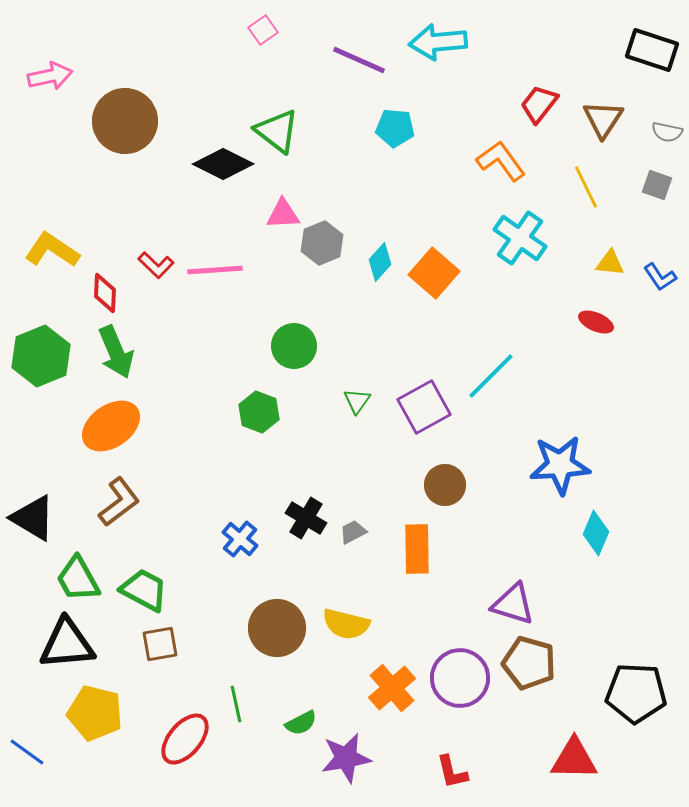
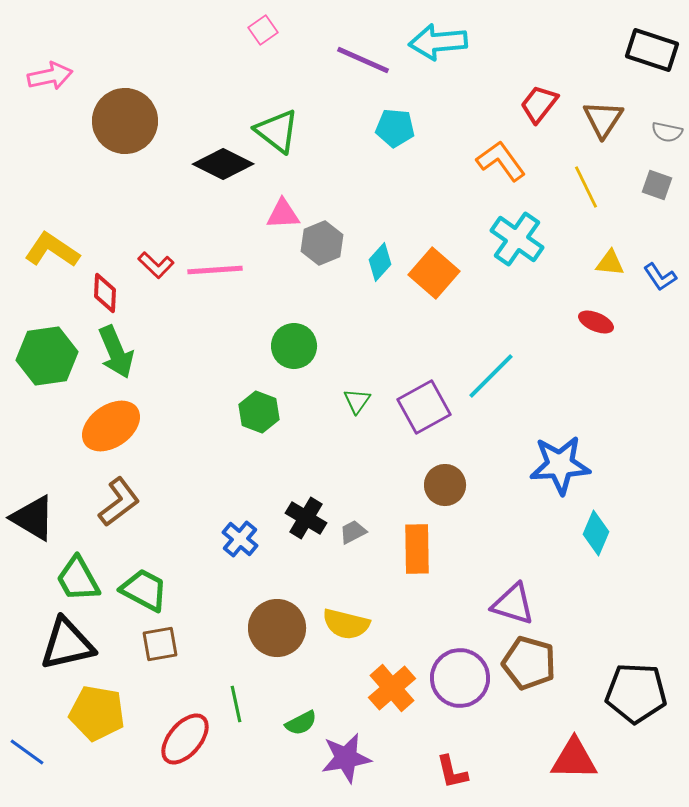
purple line at (359, 60): moved 4 px right
cyan cross at (520, 238): moved 3 px left, 1 px down
green hexagon at (41, 356): moved 6 px right; rotated 14 degrees clockwise
black triangle at (67, 644): rotated 8 degrees counterclockwise
yellow pentagon at (95, 713): moved 2 px right; rotated 4 degrees counterclockwise
